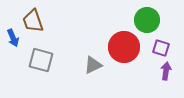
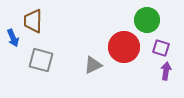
brown trapezoid: rotated 20 degrees clockwise
